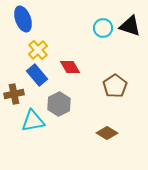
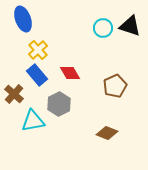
red diamond: moved 6 px down
brown pentagon: rotated 10 degrees clockwise
brown cross: rotated 36 degrees counterclockwise
brown diamond: rotated 10 degrees counterclockwise
